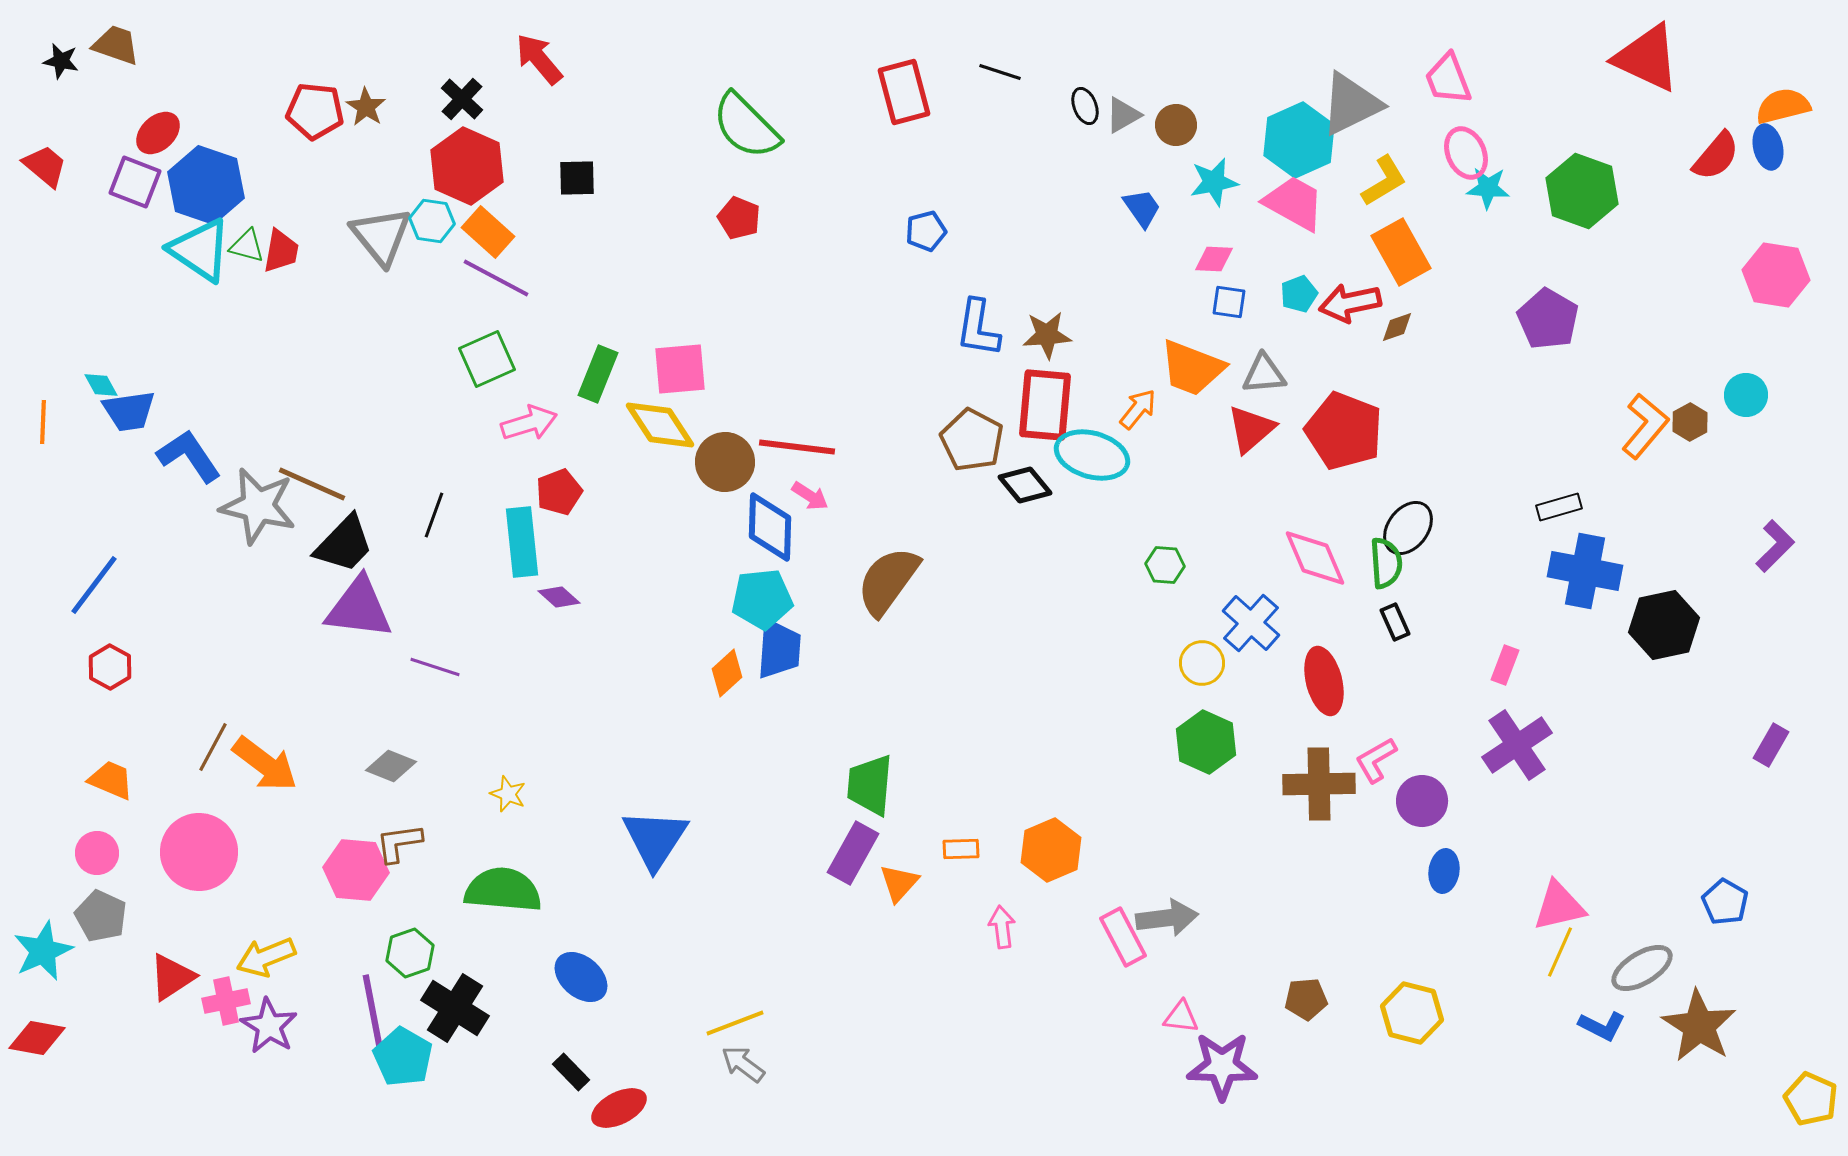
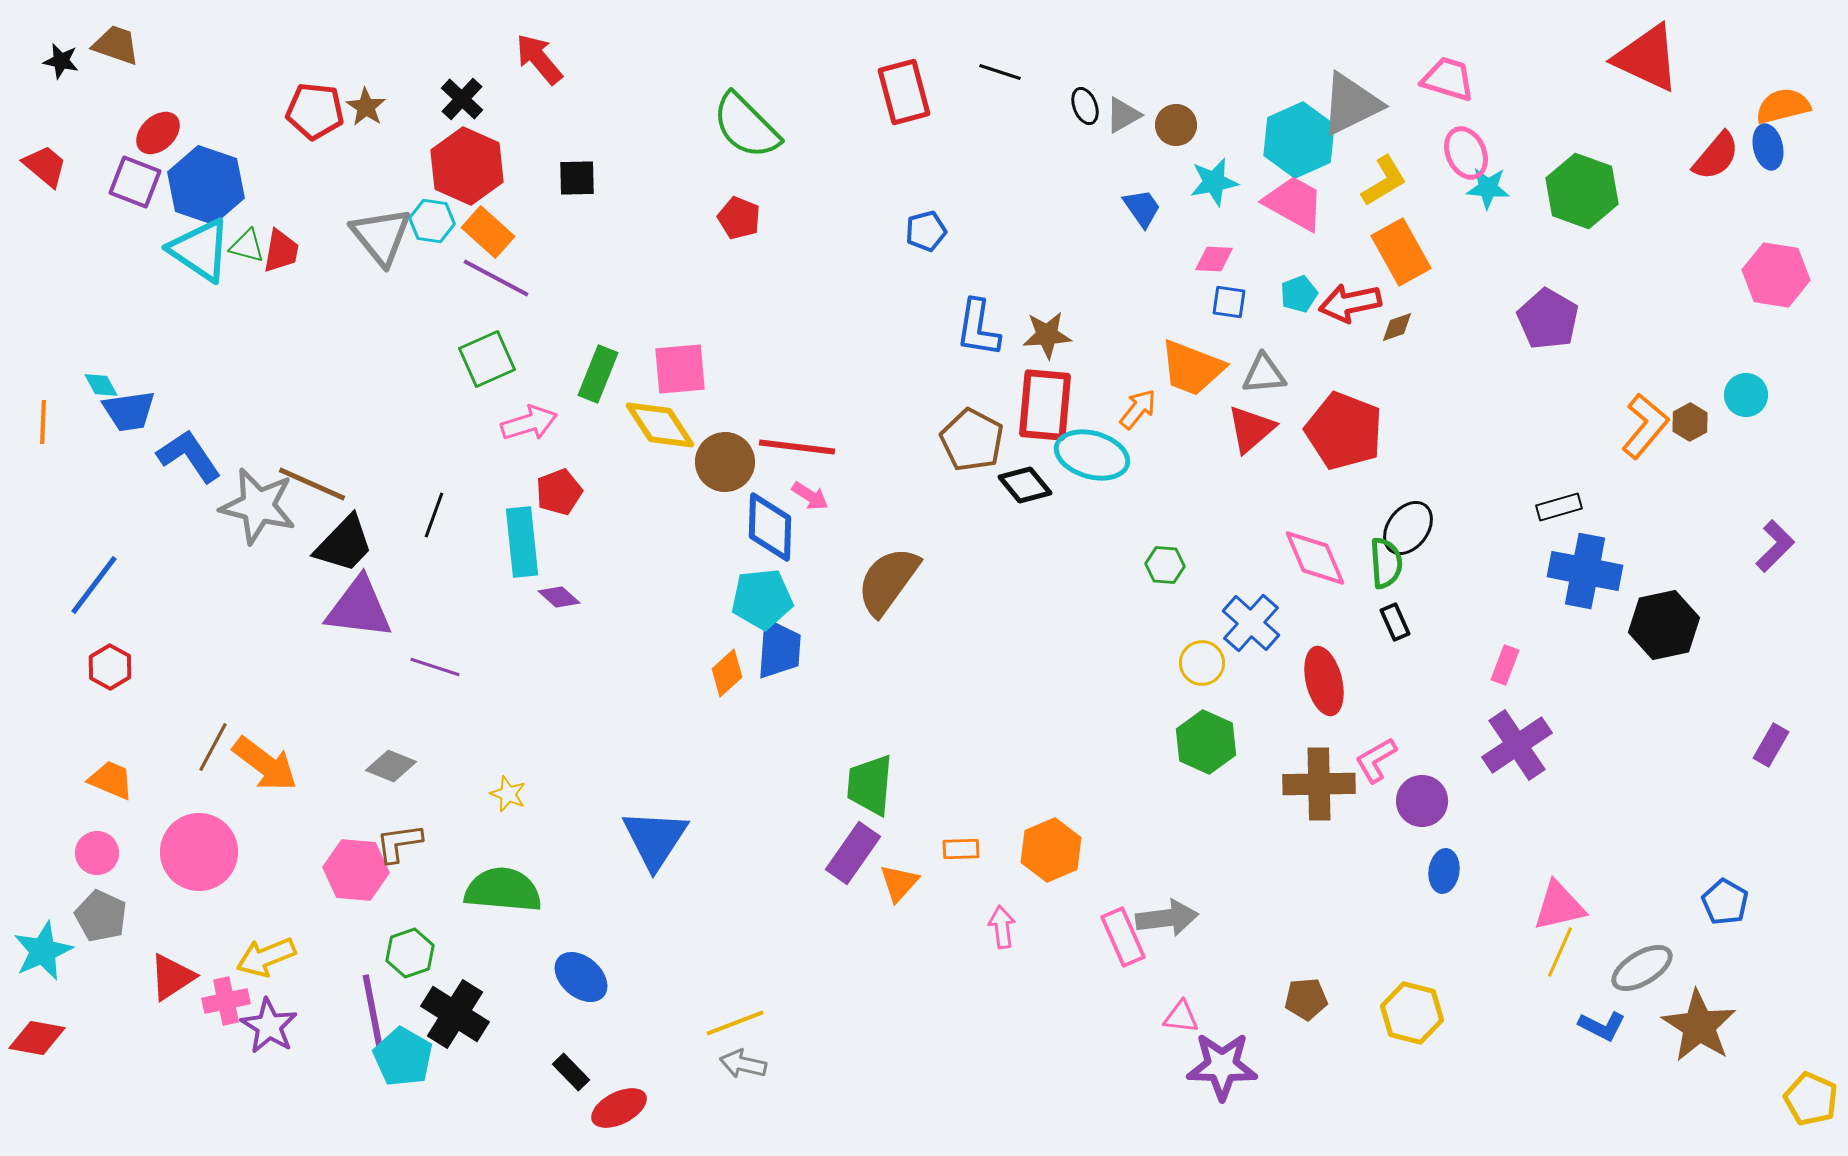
pink trapezoid at (1448, 79): rotated 128 degrees clockwise
purple rectangle at (853, 853): rotated 6 degrees clockwise
pink rectangle at (1123, 937): rotated 4 degrees clockwise
black cross at (455, 1008): moved 6 px down
gray arrow at (743, 1064): rotated 24 degrees counterclockwise
